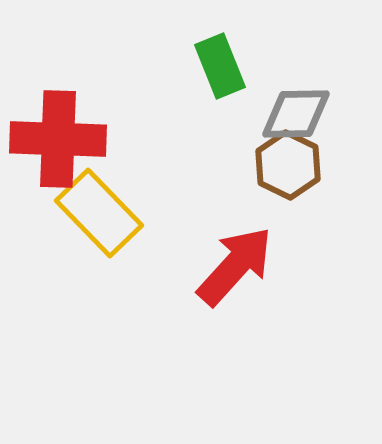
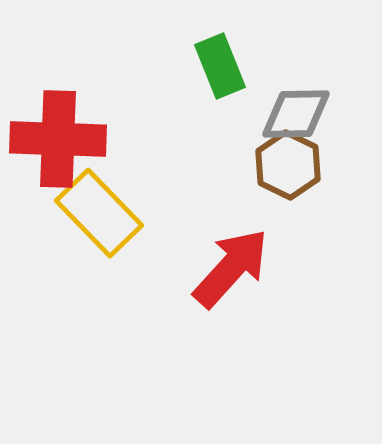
red arrow: moved 4 px left, 2 px down
